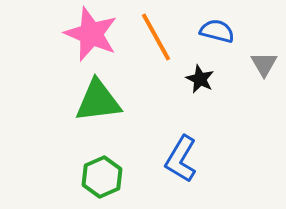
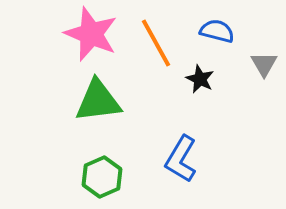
orange line: moved 6 px down
